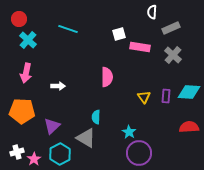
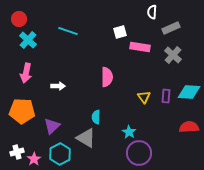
cyan line: moved 2 px down
white square: moved 1 px right, 2 px up
